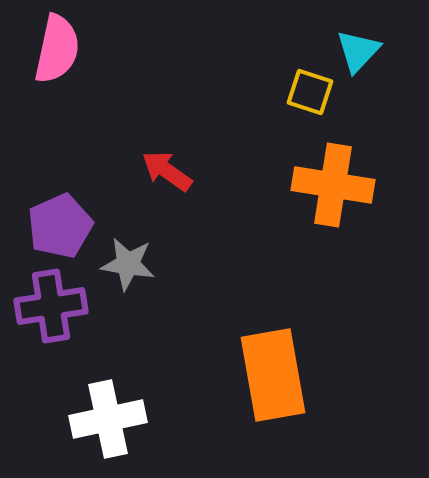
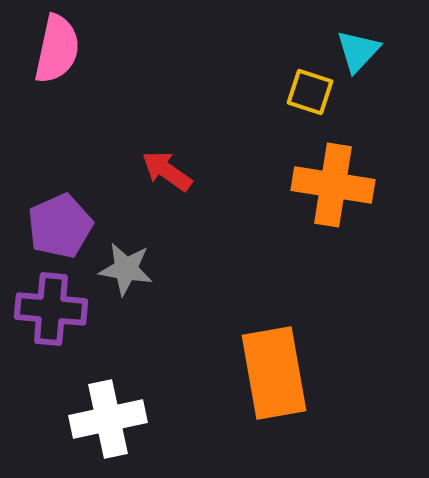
gray star: moved 2 px left, 5 px down
purple cross: moved 3 px down; rotated 14 degrees clockwise
orange rectangle: moved 1 px right, 2 px up
